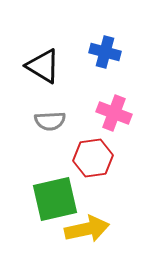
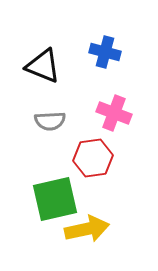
black triangle: rotated 9 degrees counterclockwise
